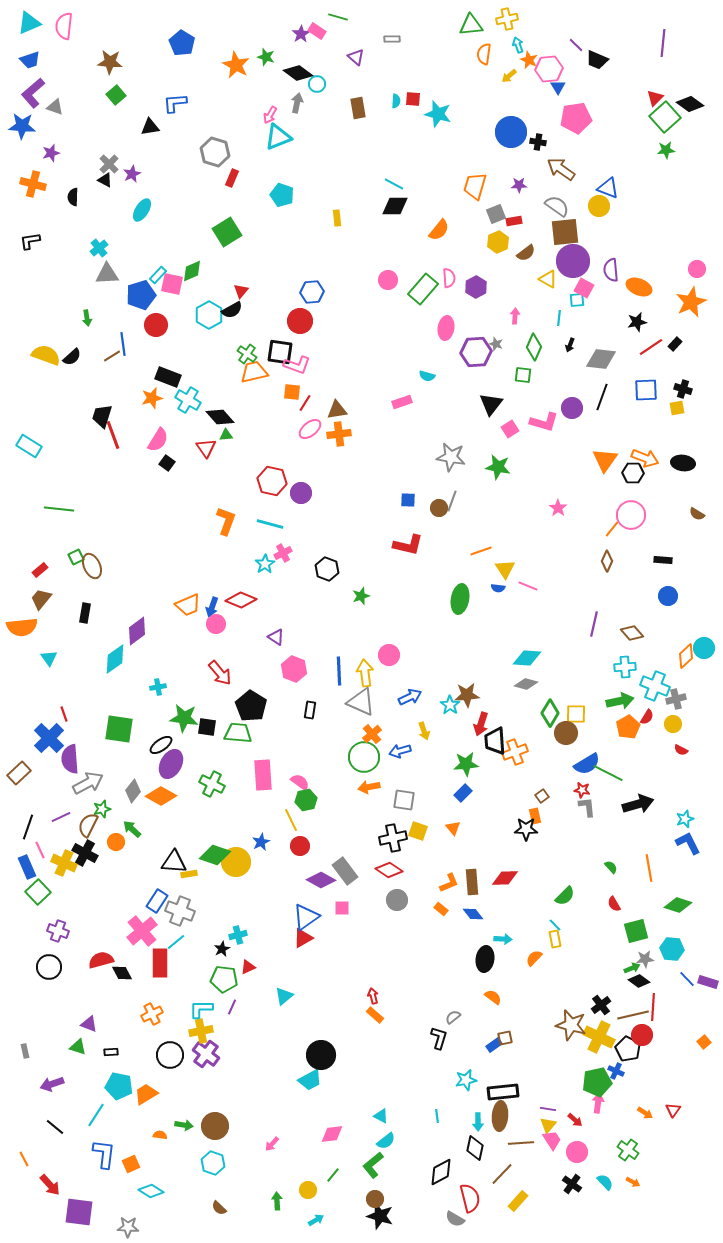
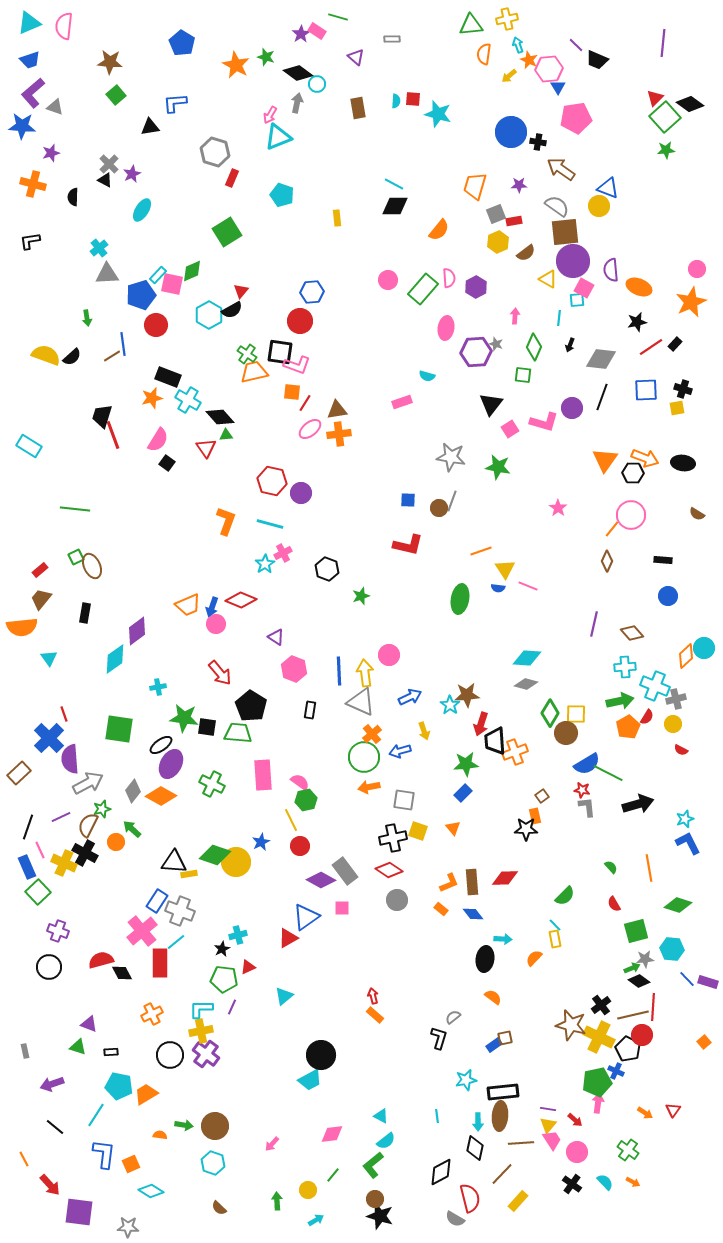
green line at (59, 509): moved 16 px right
red triangle at (303, 938): moved 15 px left
